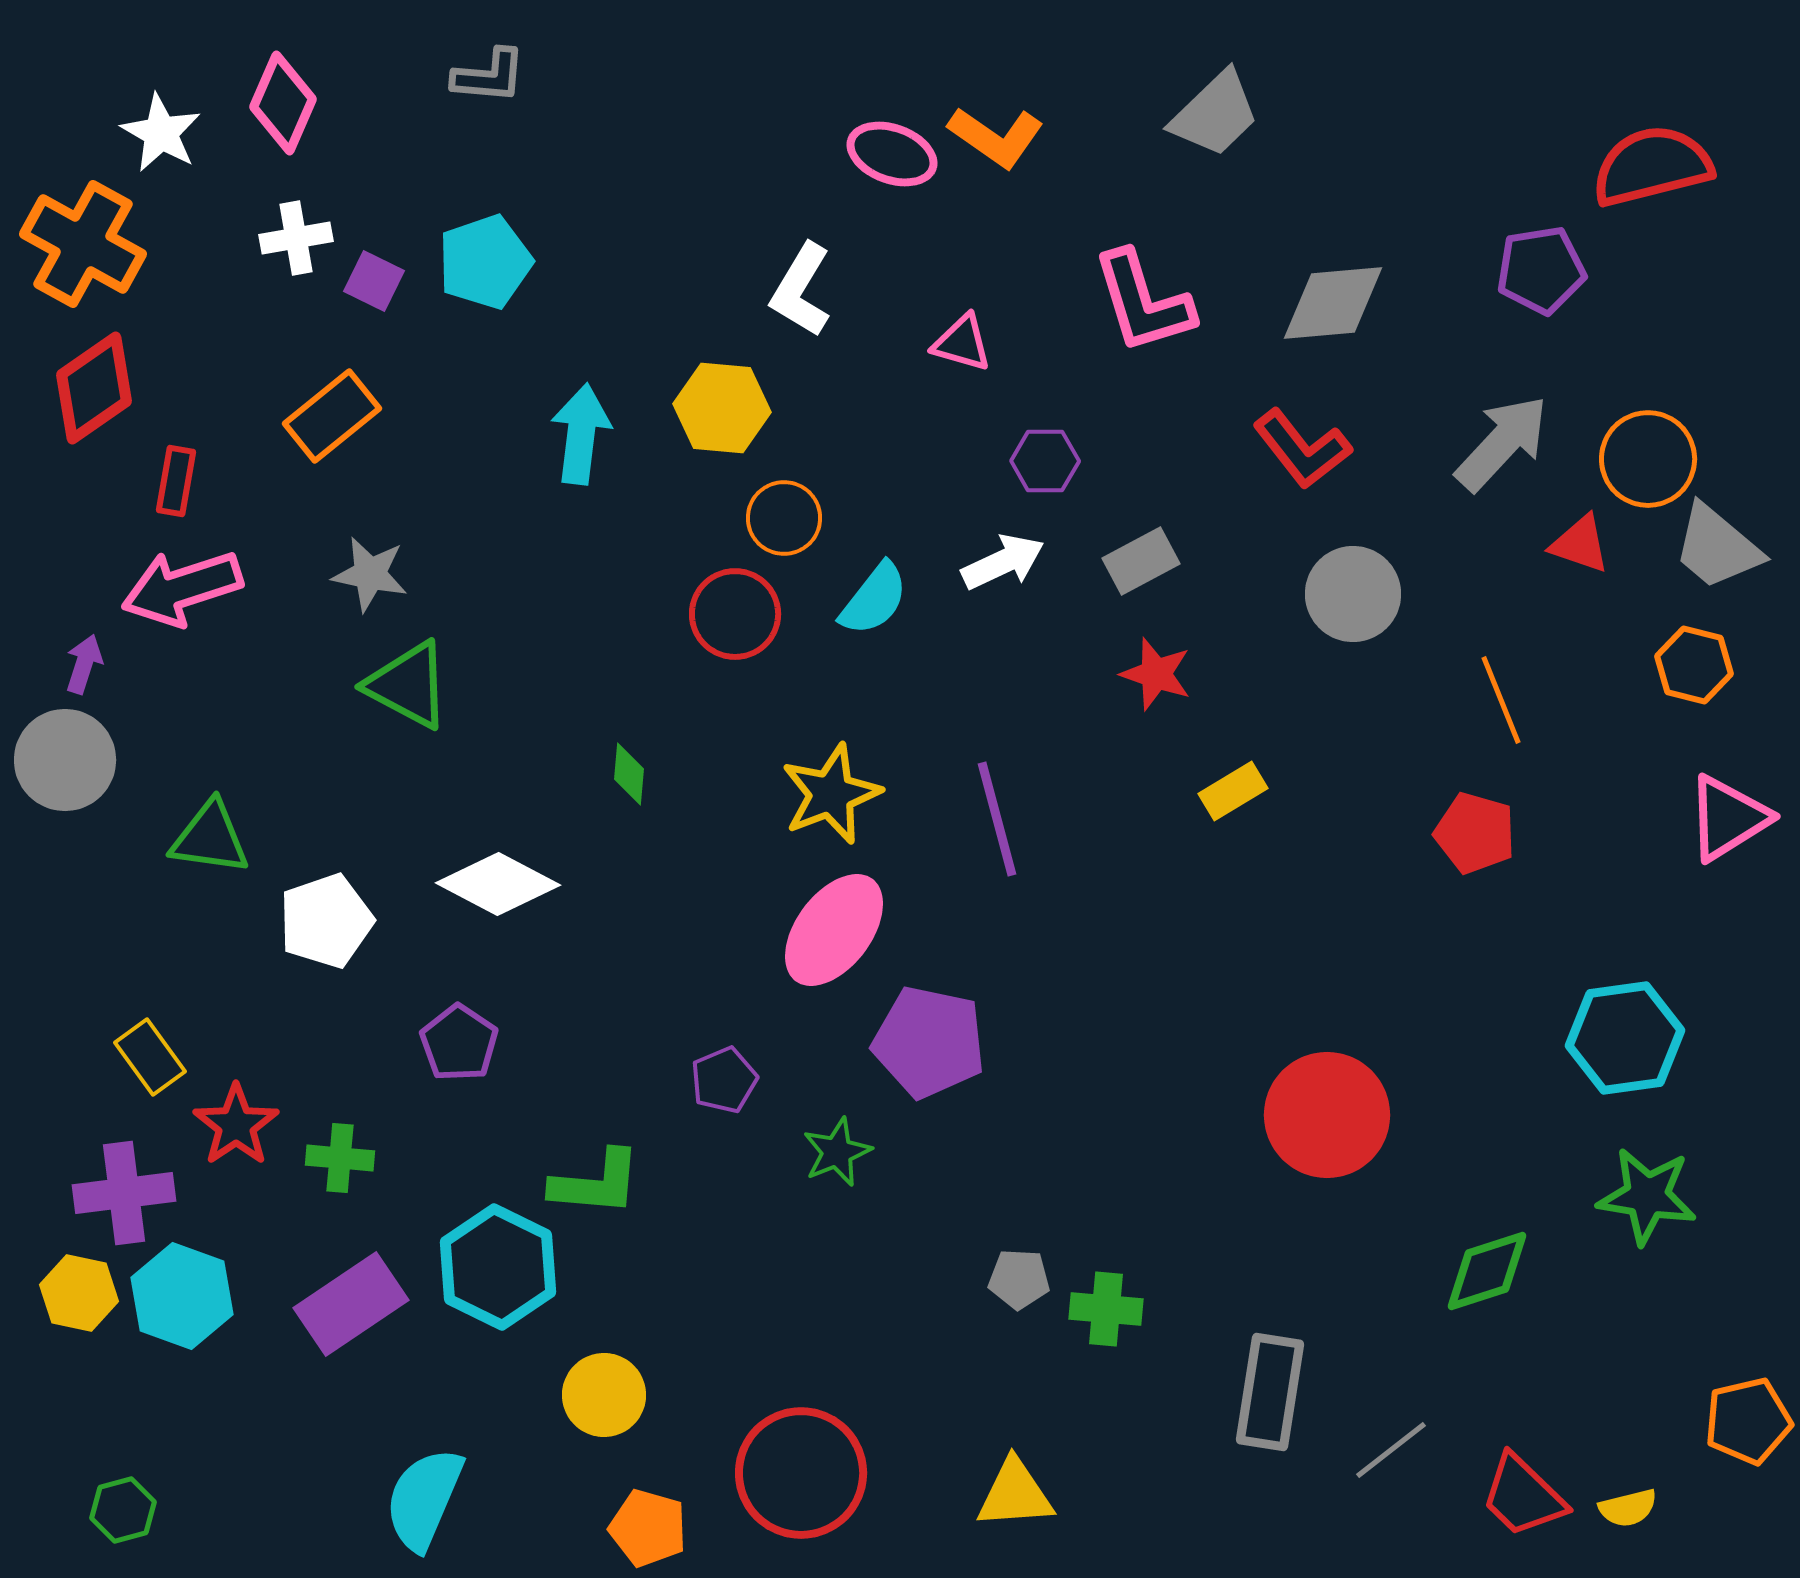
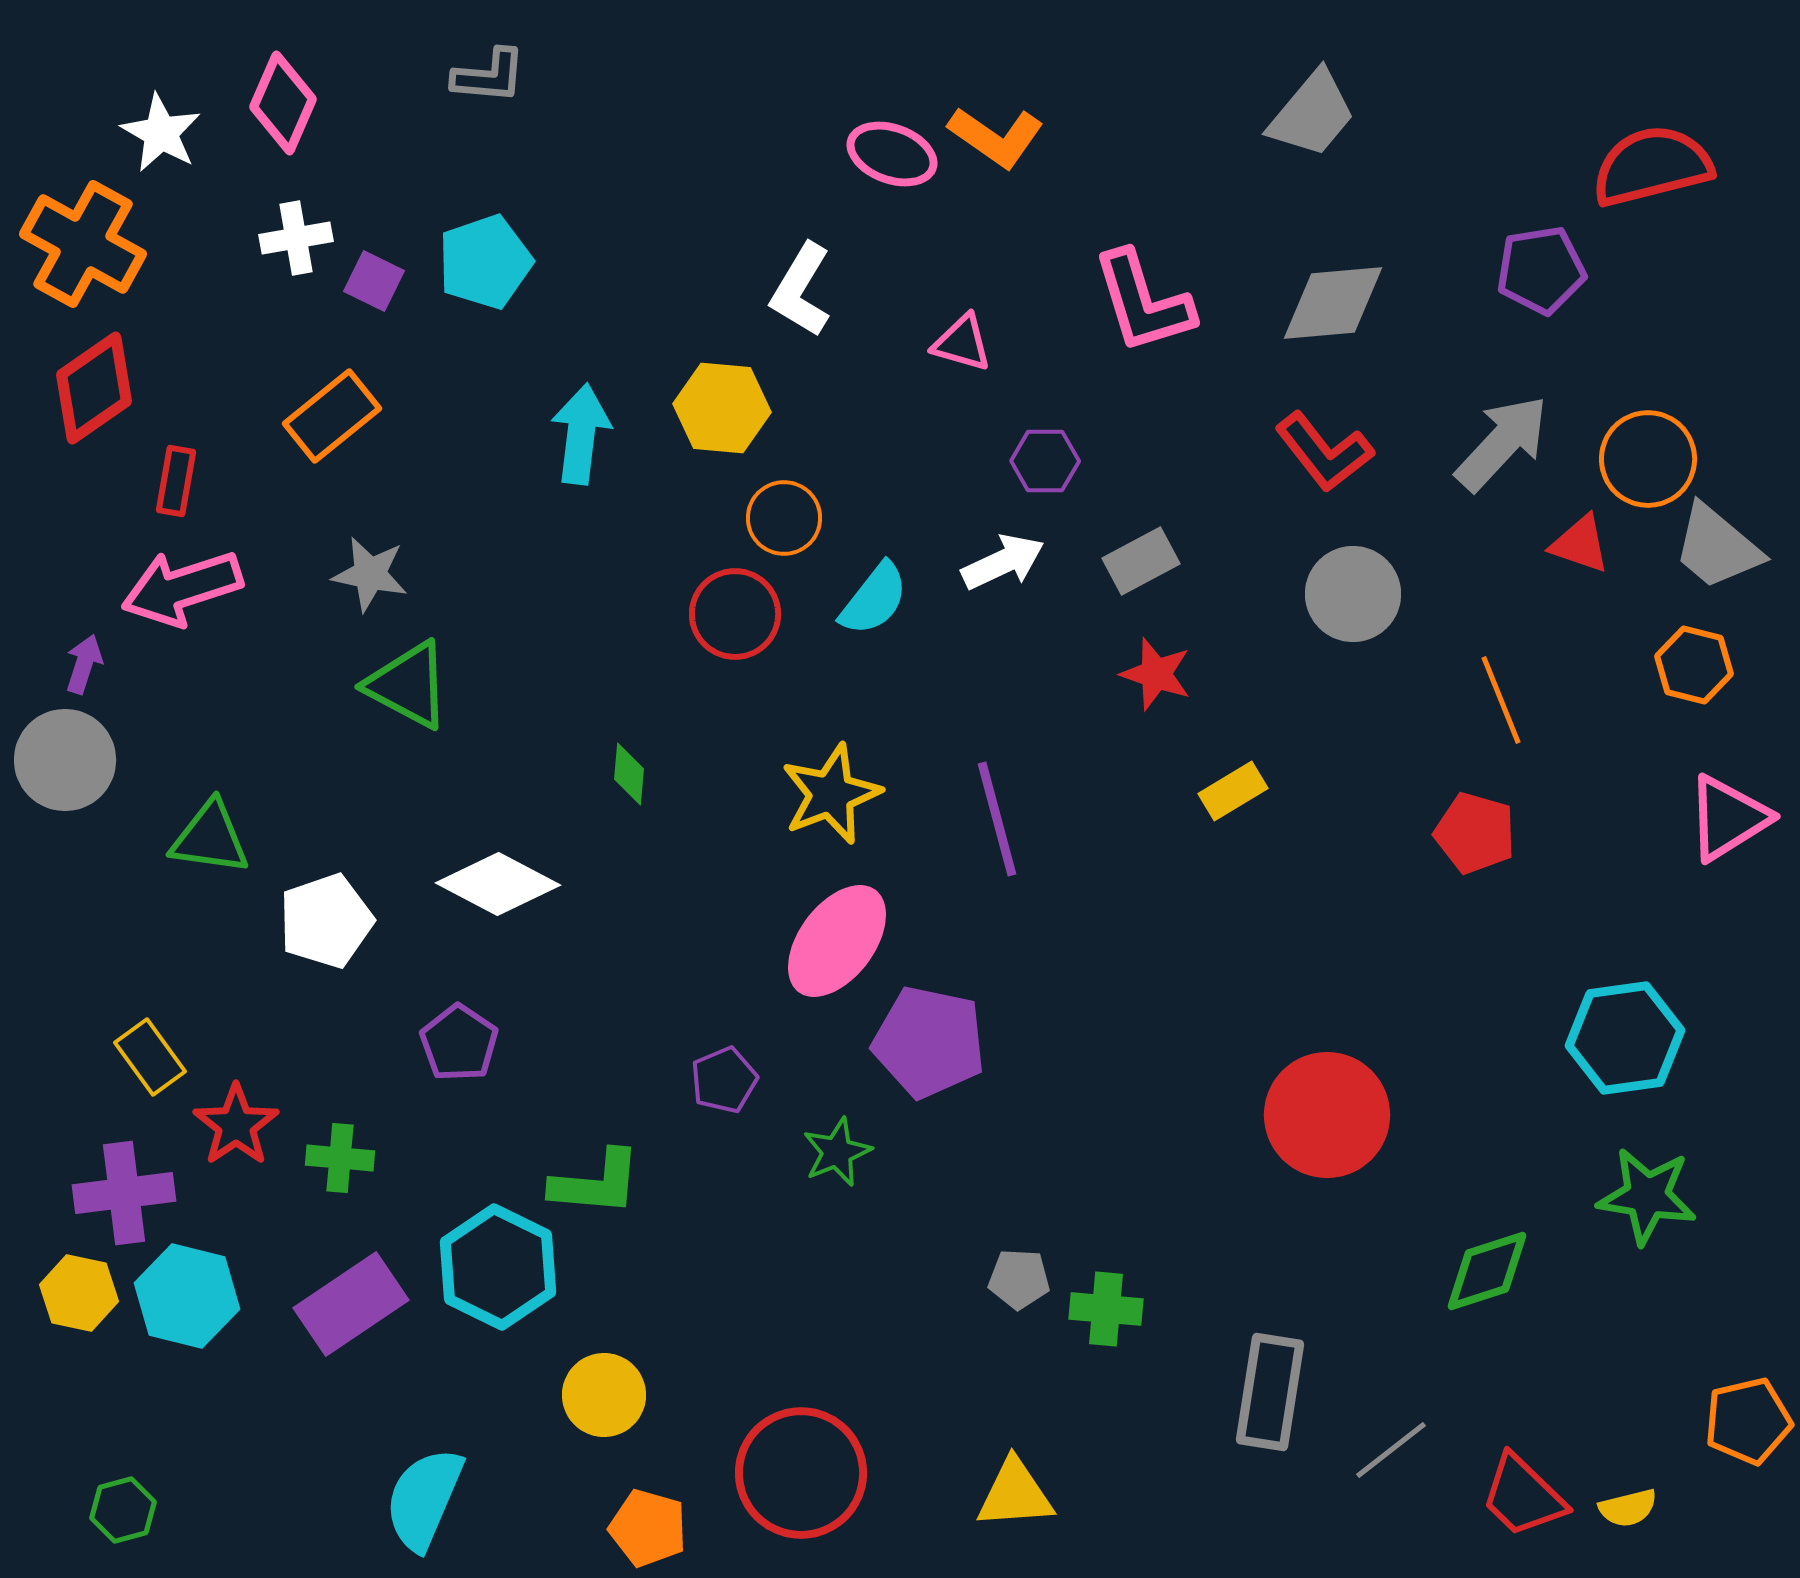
gray trapezoid at (1215, 114): moved 97 px right; rotated 6 degrees counterclockwise
red L-shape at (1302, 449): moved 22 px right, 3 px down
pink ellipse at (834, 930): moved 3 px right, 11 px down
cyan hexagon at (182, 1296): moved 5 px right; rotated 6 degrees counterclockwise
